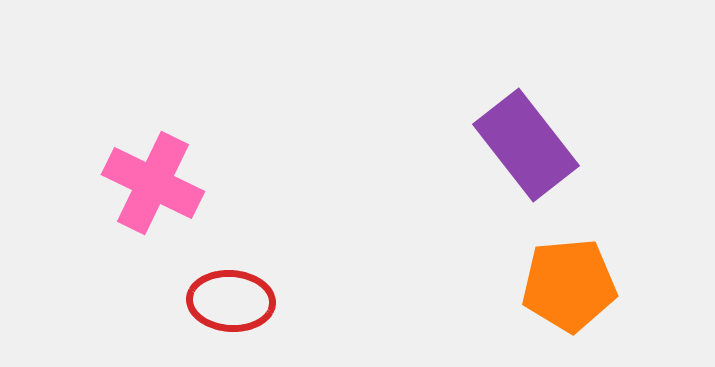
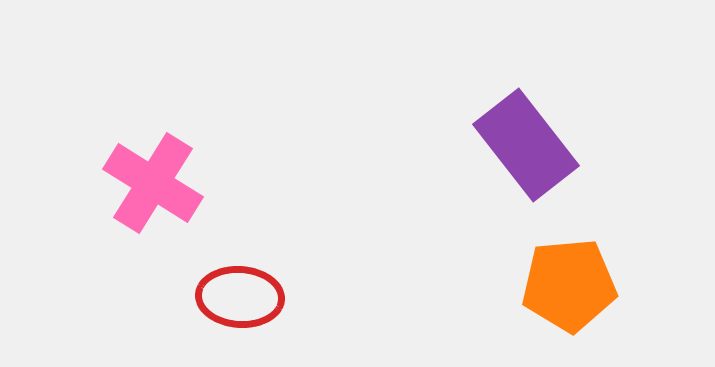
pink cross: rotated 6 degrees clockwise
red ellipse: moved 9 px right, 4 px up
